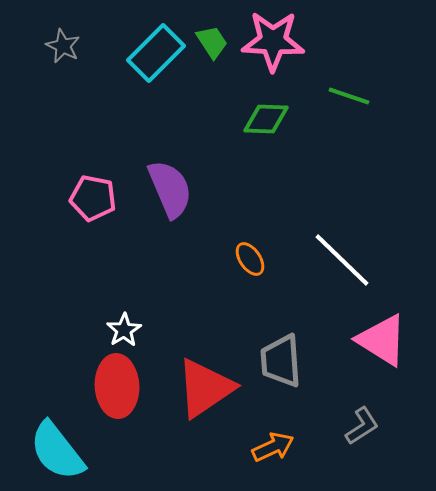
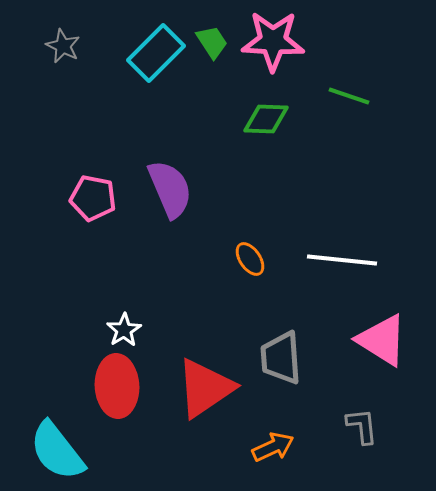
white line: rotated 38 degrees counterclockwise
gray trapezoid: moved 3 px up
gray L-shape: rotated 63 degrees counterclockwise
